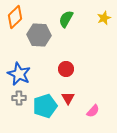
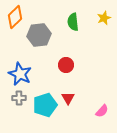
green semicircle: moved 7 px right, 3 px down; rotated 36 degrees counterclockwise
gray hexagon: rotated 10 degrees counterclockwise
red circle: moved 4 px up
blue star: moved 1 px right
cyan pentagon: moved 1 px up
pink semicircle: moved 9 px right
